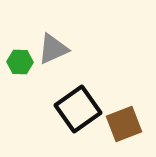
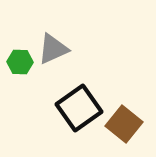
black square: moved 1 px right, 1 px up
brown square: rotated 30 degrees counterclockwise
